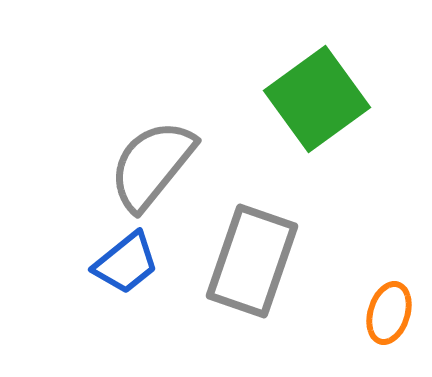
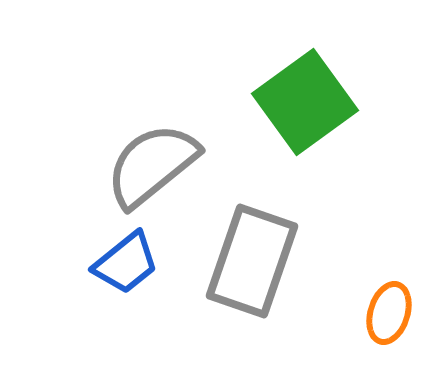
green square: moved 12 px left, 3 px down
gray semicircle: rotated 12 degrees clockwise
